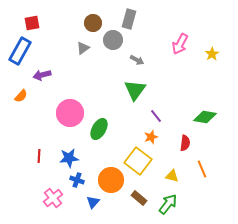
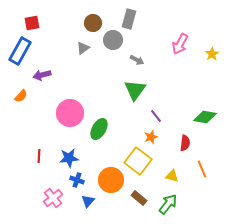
blue triangle: moved 5 px left, 1 px up
